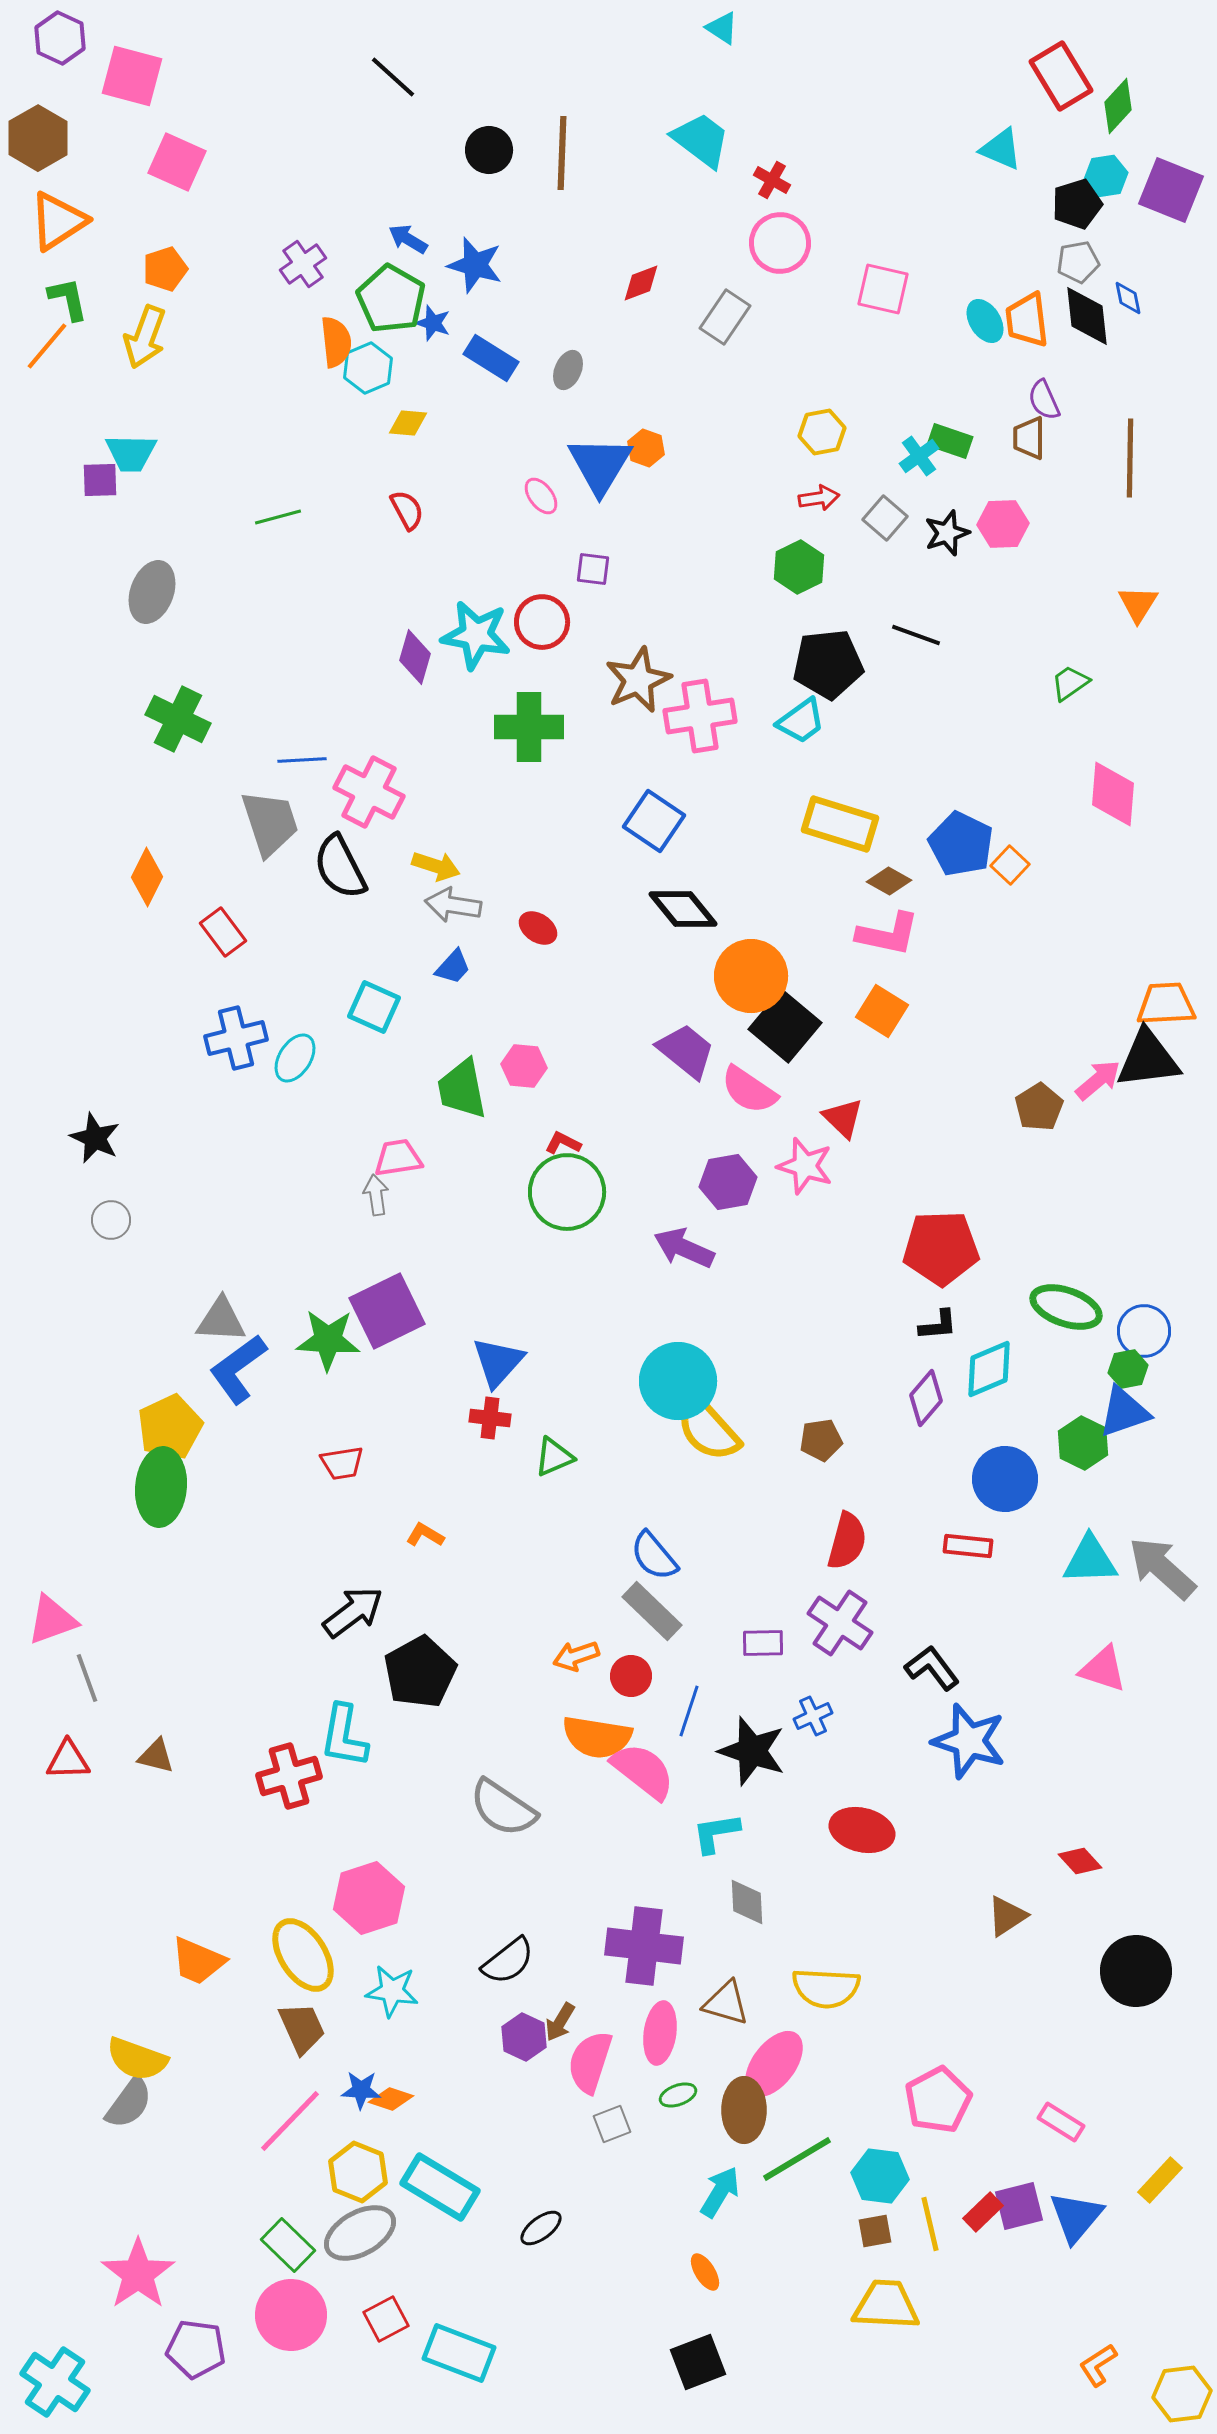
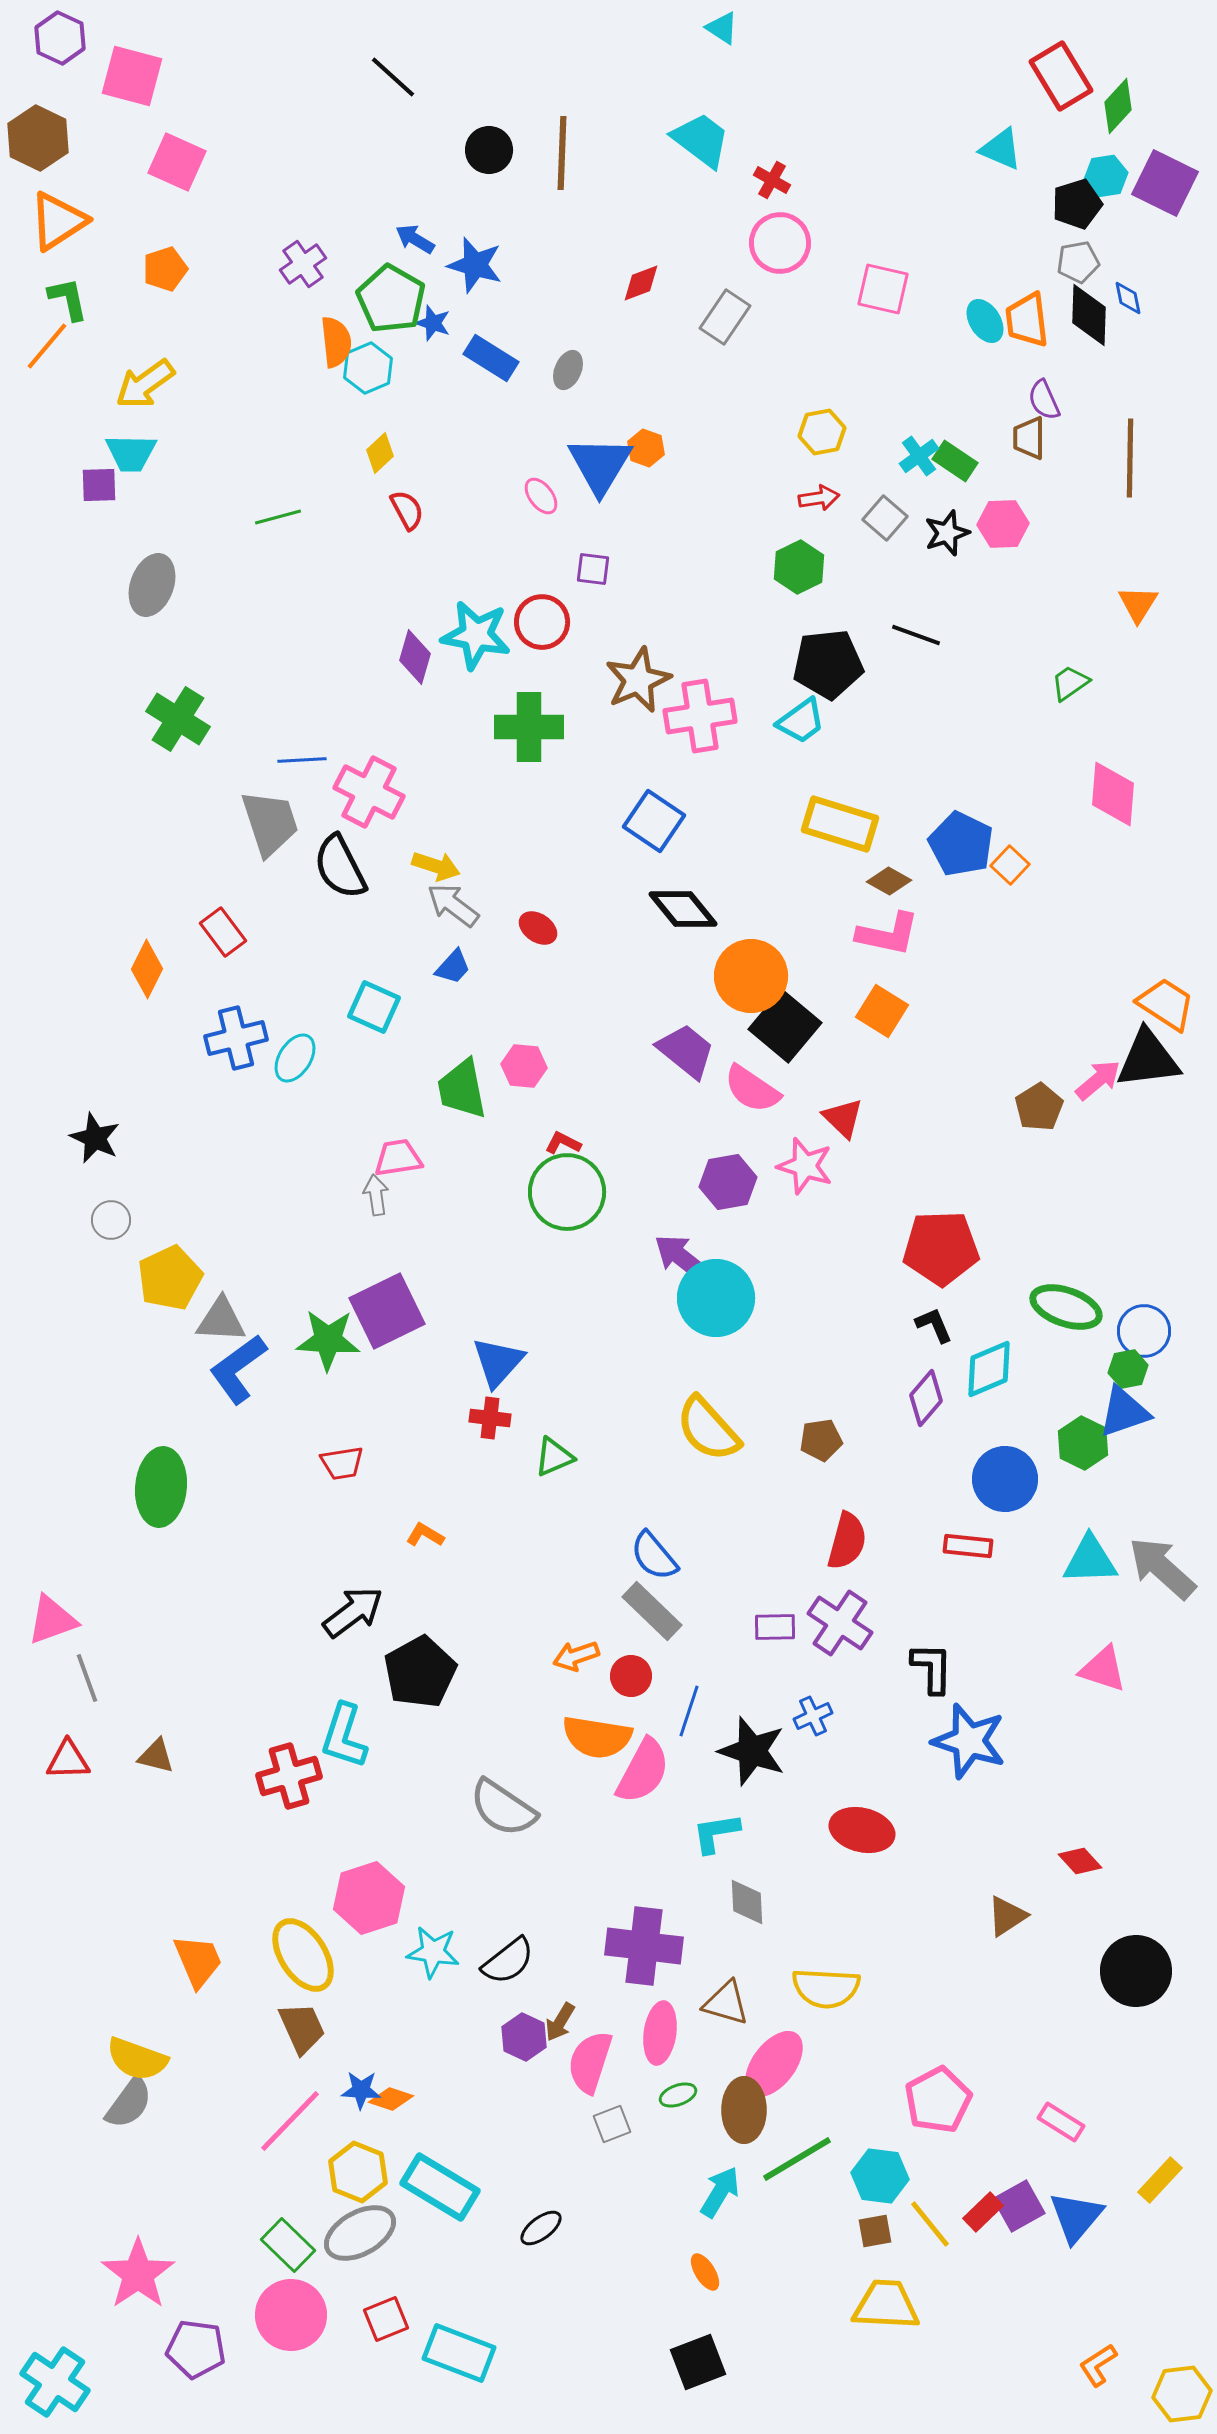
brown hexagon at (38, 138): rotated 4 degrees counterclockwise
purple square at (1171, 190): moved 6 px left, 7 px up; rotated 4 degrees clockwise
blue arrow at (408, 239): moved 7 px right
black diamond at (1087, 316): moved 2 px right, 1 px up; rotated 8 degrees clockwise
yellow arrow at (145, 337): moved 47 px down; rotated 34 degrees clockwise
yellow diamond at (408, 423): moved 28 px left, 30 px down; rotated 48 degrees counterclockwise
green rectangle at (950, 441): moved 5 px right, 20 px down; rotated 15 degrees clockwise
purple square at (100, 480): moved 1 px left, 5 px down
gray ellipse at (152, 592): moved 7 px up
green cross at (178, 719): rotated 6 degrees clockwise
orange diamond at (147, 877): moved 92 px down
gray arrow at (453, 905): rotated 28 degrees clockwise
orange trapezoid at (1166, 1004): rotated 36 degrees clockwise
pink semicircle at (749, 1090): moved 3 px right, 1 px up
purple arrow at (684, 1248): moved 2 px left, 10 px down; rotated 14 degrees clockwise
black L-shape at (938, 1325): moved 4 px left; rotated 108 degrees counterclockwise
cyan circle at (678, 1381): moved 38 px right, 83 px up
yellow pentagon at (170, 1427): moved 149 px up
purple rectangle at (763, 1643): moved 12 px right, 16 px up
black L-shape at (932, 1668): rotated 38 degrees clockwise
cyan L-shape at (344, 1736): rotated 8 degrees clockwise
pink semicircle at (643, 1771): rotated 80 degrees clockwise
orange trapezoid at (198, 1961): rotated 136 degrees counterclockwise
cyan star at (392, 1991): moved 41 px right, 39 px up
purple square at (1019, 2206): rotated 15 degrees counterclockwise
yellow line at (930, 2224): rotated 26 degrees counterclockwise
red square at (386, 2319): rotated 6 degrees clockwise
